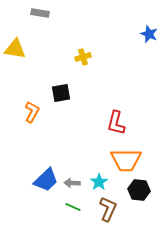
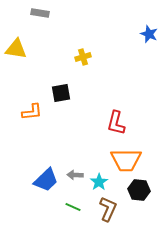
yellow triangle: moved 1 px right
orange L-shape: rotated 55 degrees clockwise
gray arrow: moved 3 px right, 8 px up
